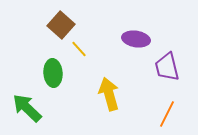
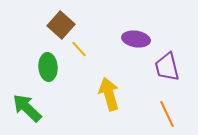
green ellipse: moved 5 px left, 6 px up
orange line: rotated 52 degrees counterclockwise
